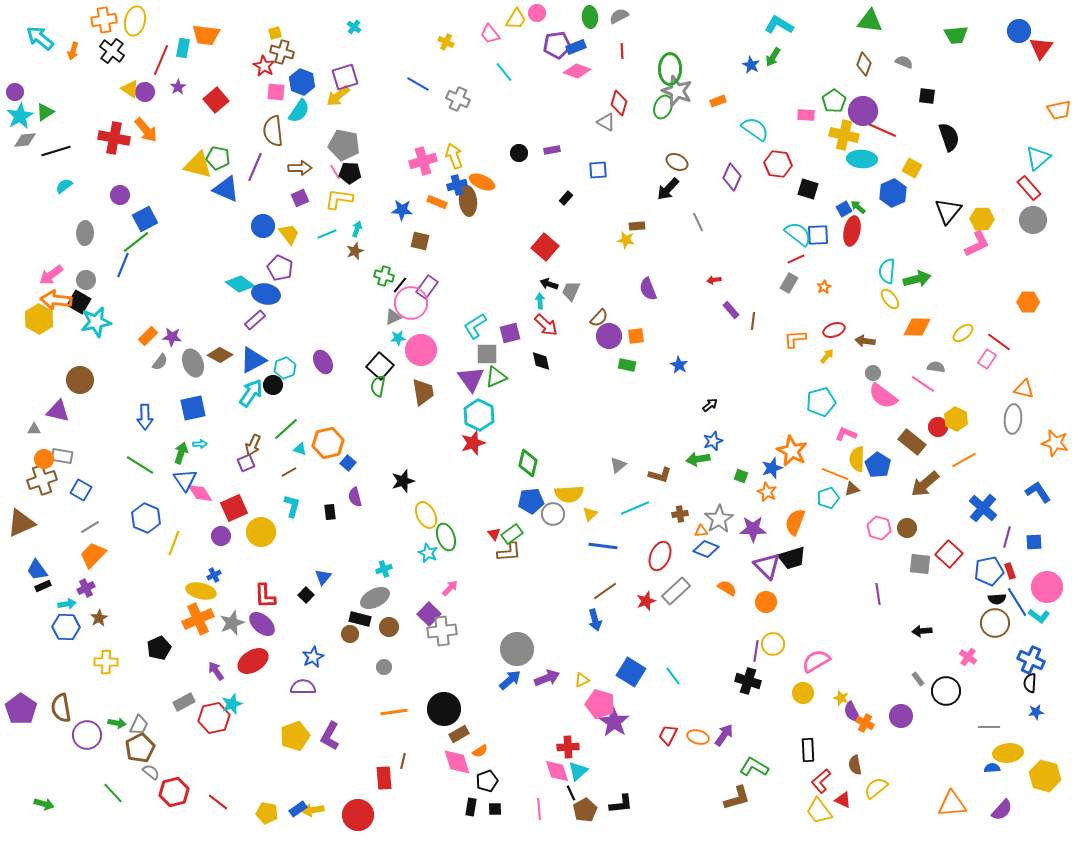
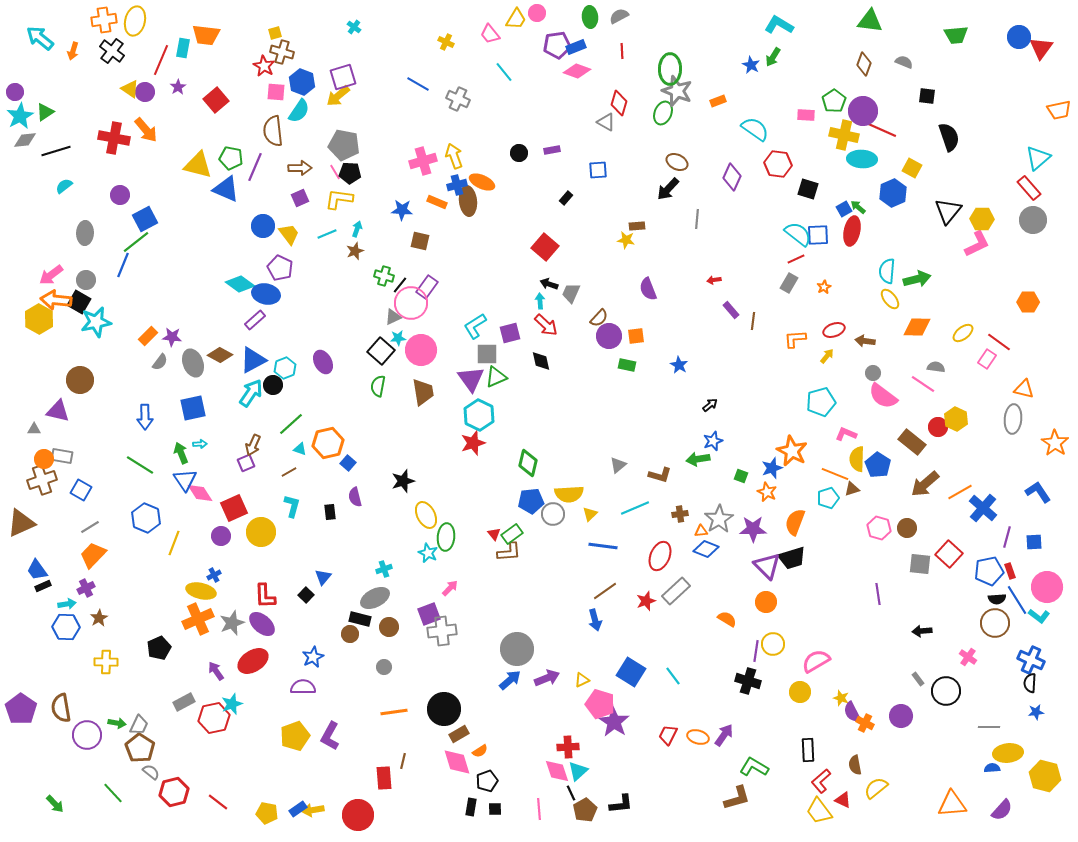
blue circle at (1019, 31): moved 6 px down
purple square at (345, 77): moved 2 px left
green ellipse at (663, 107): moved 6 px down
green pentagon at (218, 158): moved 13 px right
gray line at (698, 222): moved 1 px left, 3 px up; rotated 30 degrees clockwise
gray trapezoid at (571, 291): moved 2 px down
black square at (380, 366): moved 1 px right, 15 px up
green line at (286, 429): moved 5 px right, 5 px up
orange star at (1055, 443): rotated 20 degrees clockwise
green arrow at (181, 453): rotated 40 degrees counterclockwise
orange line at (964, 460): moved 4 px left, 32 px down
green ellipse at (446, 537): rotated 24 degrees clockwise
orange semicircle at (727, 588): moved 31 px down
blue line at (1017, 602): moved 2 px up
purple square at (429, 614): rotated 25 degrees clockwise
yellow circle at (803, 693): moved 3 px left, 1 px up
brown pentagon at (140, 748): rotated 12 degrees counterclockwise
green arrow at (44, 804): moved 11 px right; rotated 30 degrees clockwise
